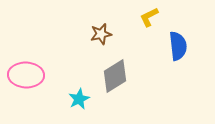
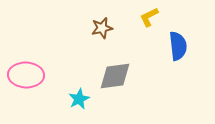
brown star: moved 1 px right, 6 px up
gray diamond: rotated 24 degrees clockwise
